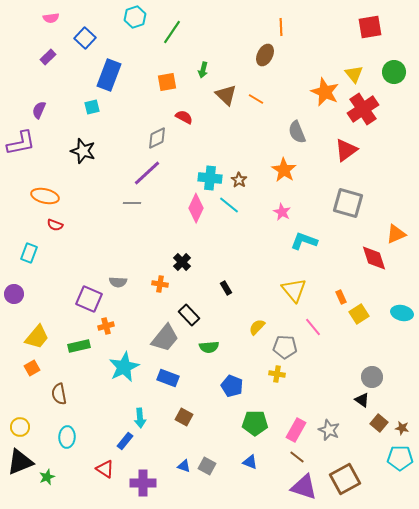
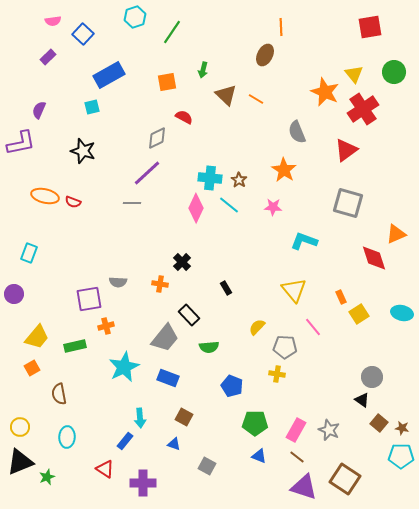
pink semicircle at (51, 18): moved 2 px right, 3 px down
blue square at (85, 38): moved 2 px left, 4 px up
blue rectangle at (109, 75): rotated 40 degrees clockwise
pink star at (282, 212): moved 9 px left, 5 px up; rotated 24 degrees counterclockwise
red semicircle at (55, 225): moved 18 px right, 23 px up
purple square at (89, 299): rotated 32 degrees counterclockwise
green rectangle at (79, 346): moved 4 px left
cyan pentagon at (400, 458): moved 1 px right, 2 px up
blue triangle at (250, 462): moved 9 px right, 6 px up
blue triangle at (184, 466): moved 10 px left, 22 px up
brown square at (345, 479): rotated 28 degrees counterclockwise
